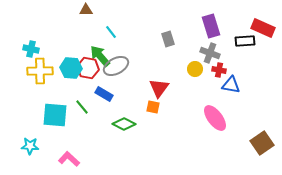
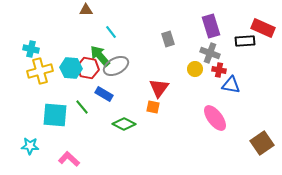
yellow cross: rotated 15 degrees counterclockwise
